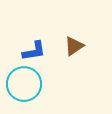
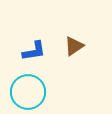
cyan circle: moved 4 px right, 8 px down
